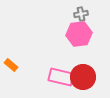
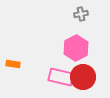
pink hexagon: moved 3 px left, 14 px down; rotated 20 degrees counterclockwise
orange rectangle: moved 2 px right, 1 px up; rotated 32 degrees counterclockwise
